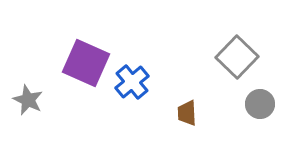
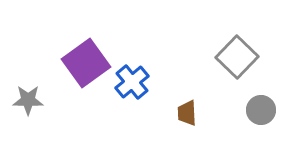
purple square: rotated 30 degrees clockwise
gray star: rotated 24 degrees counterclockwise
gray circle: moved 1 px right, 6 px down
